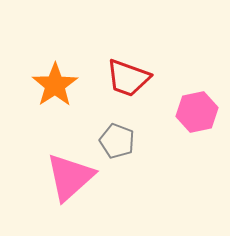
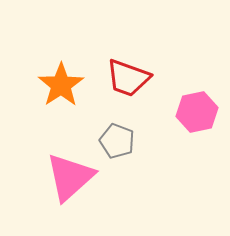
orange star: moved 6 px right
